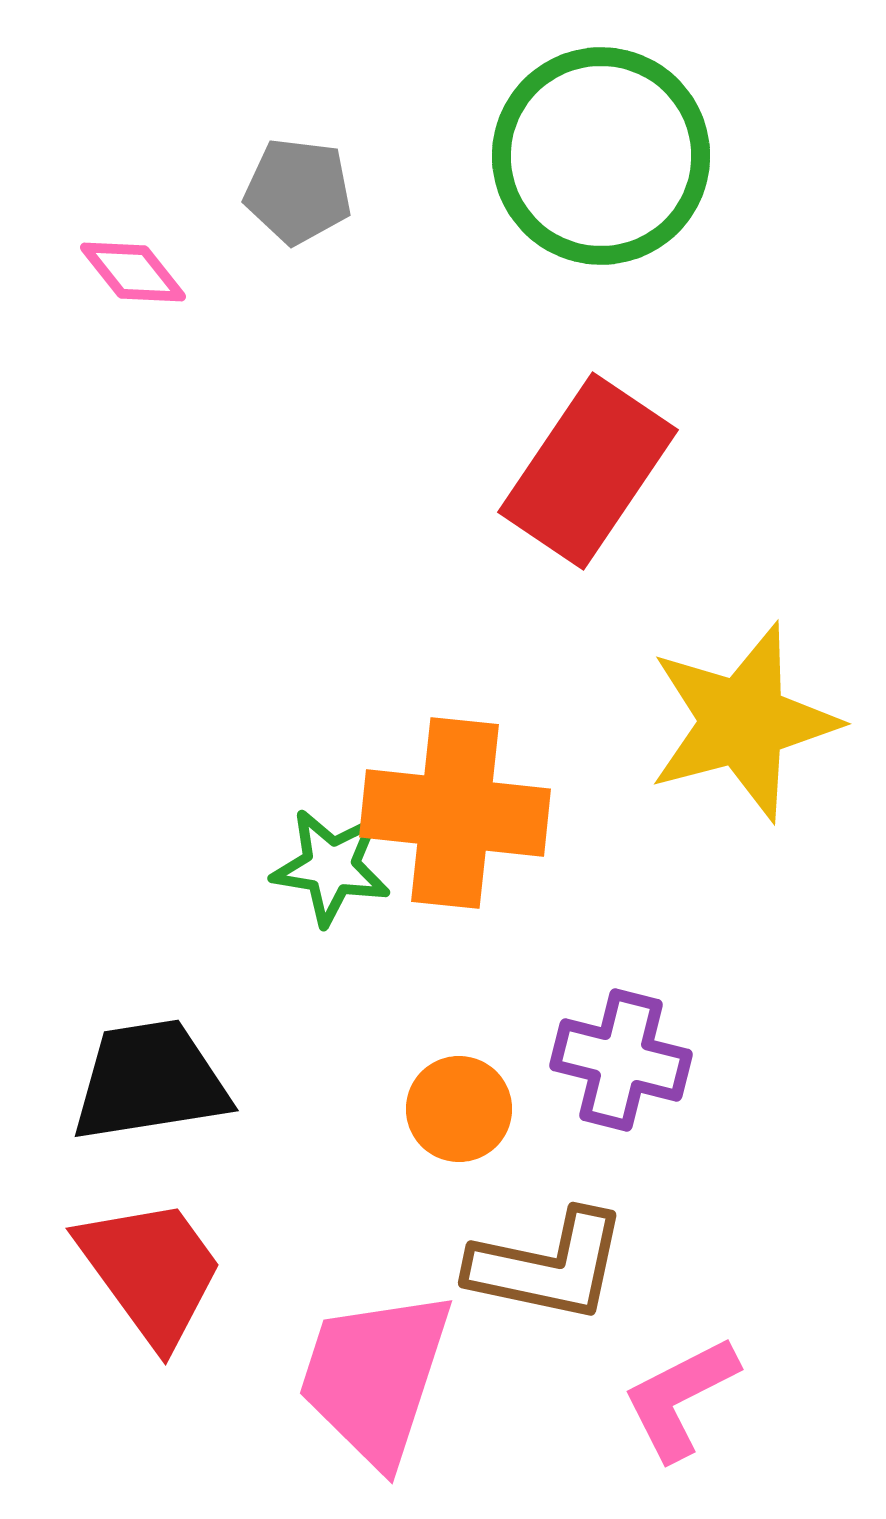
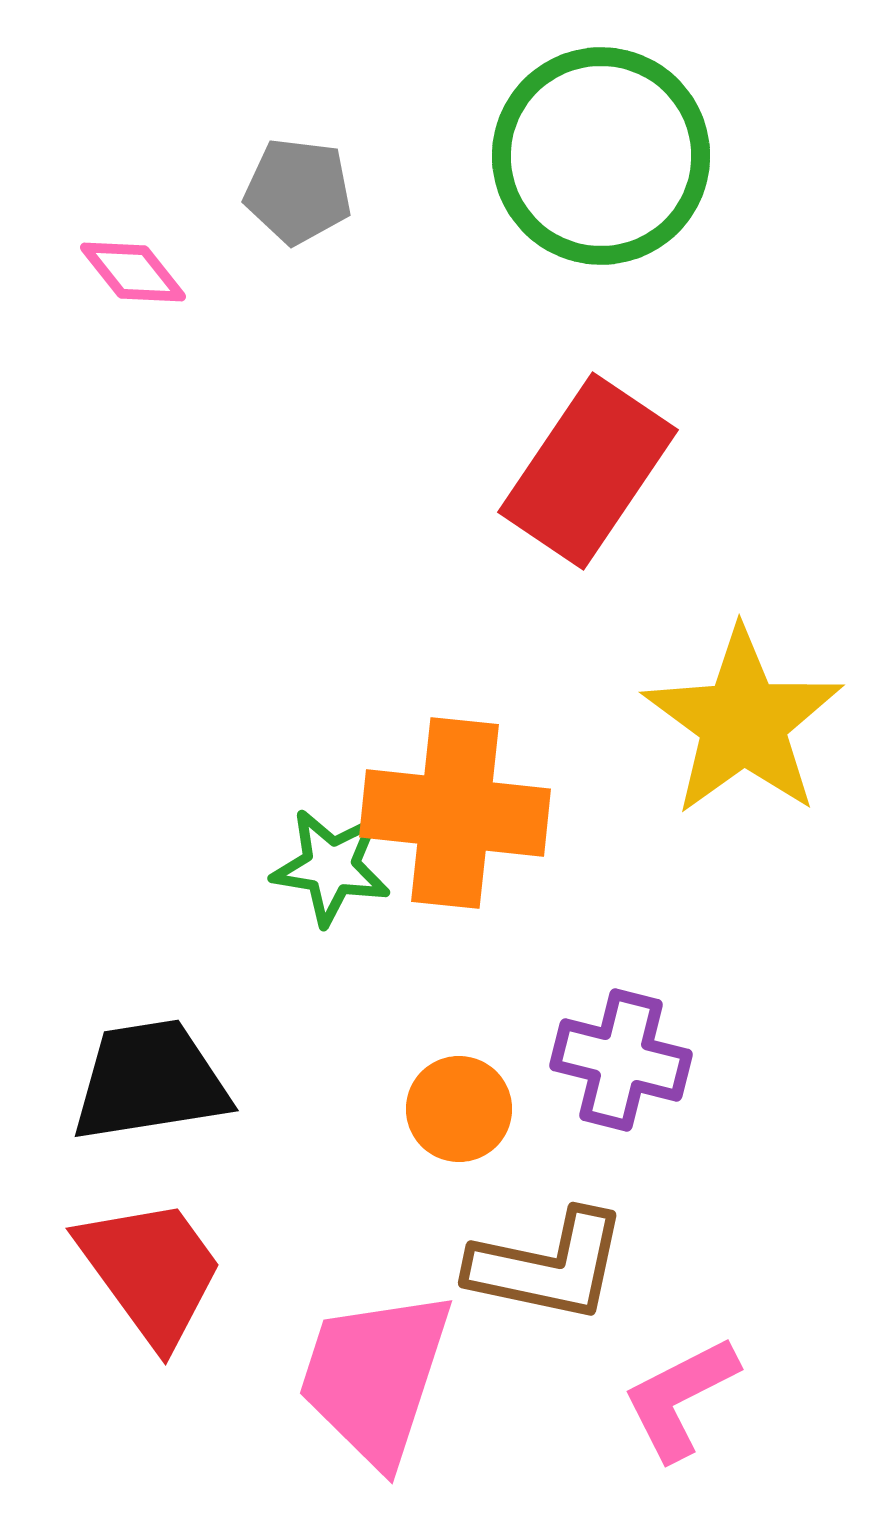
yellow star: rotated 21 degrees counterclockwise
